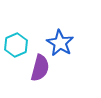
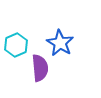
purple semicircle: rotated 20 degrees counterclockwise
